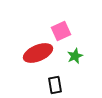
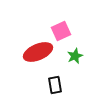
red ellipse: moved 1 px up
